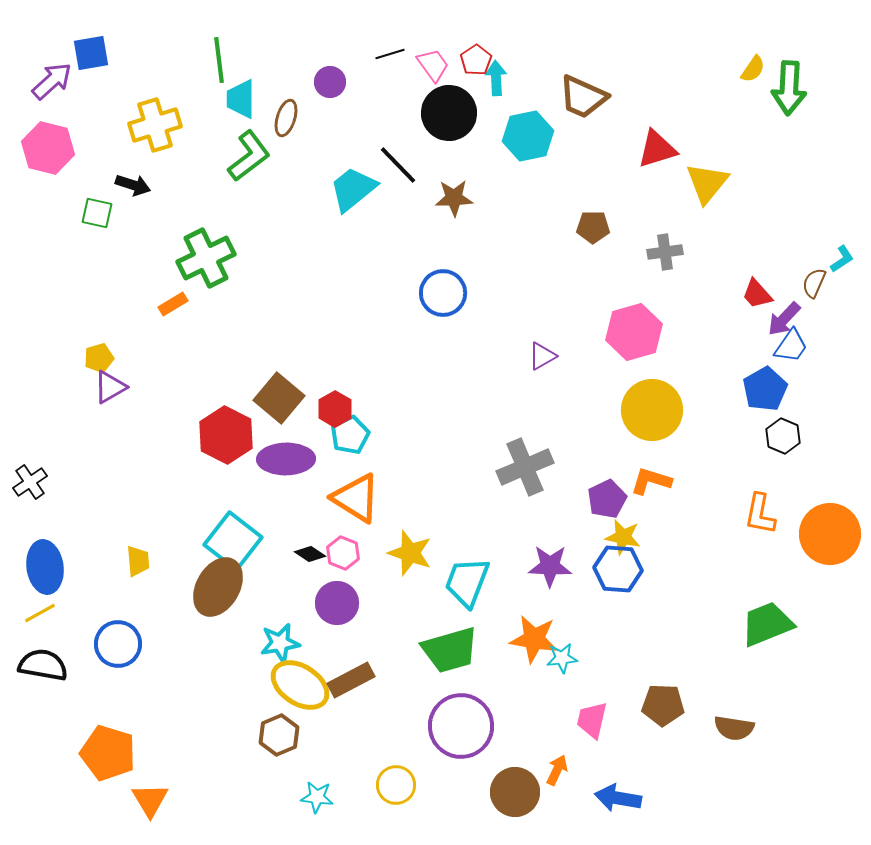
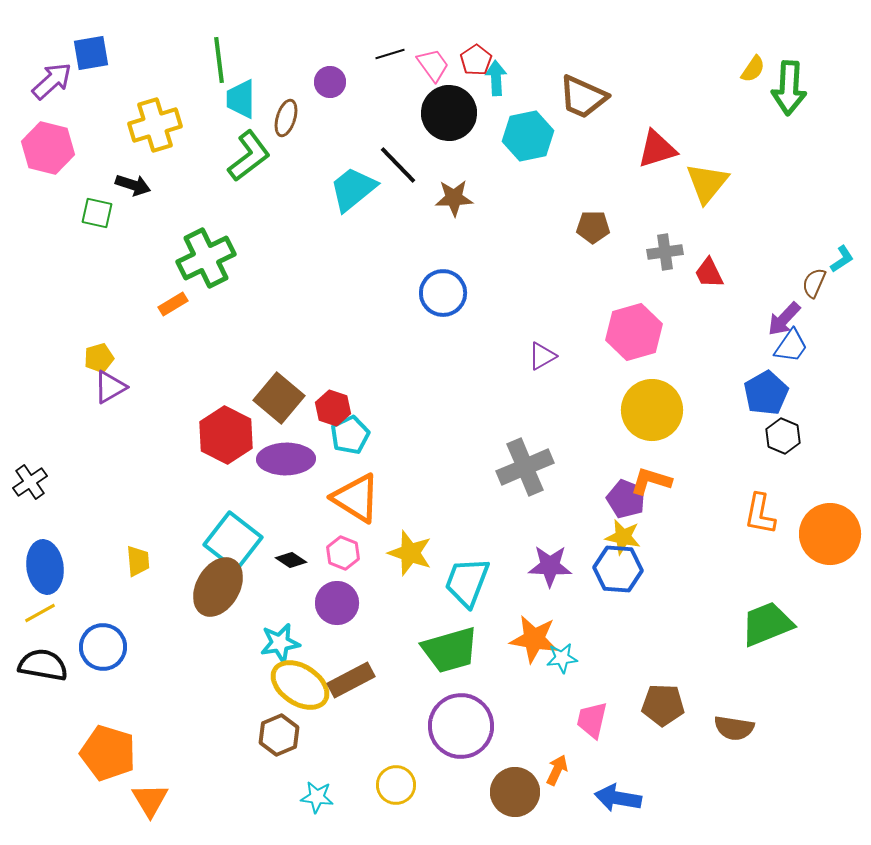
red trapezoid at (757, 294): moved 48 px left, 21 px up; rotated 16 degrees clockwise
blue pentagon at (765, 389): moved 1 px right, 4 px down
red hexagon at (335, 409): moved 2 px left, 1 px up; rotated 12 degrees counterclockwise
purple pentagon at (607, 499): moved 19 px right; rotated 24 degrees counterclockwise
black diamond at (310, 554): moved 19 px left, 6 px down
blue circle at (118, 644): moved 15 px left, 3 px down
